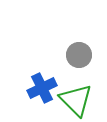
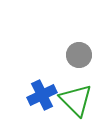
blue cross: moved 7 px down
